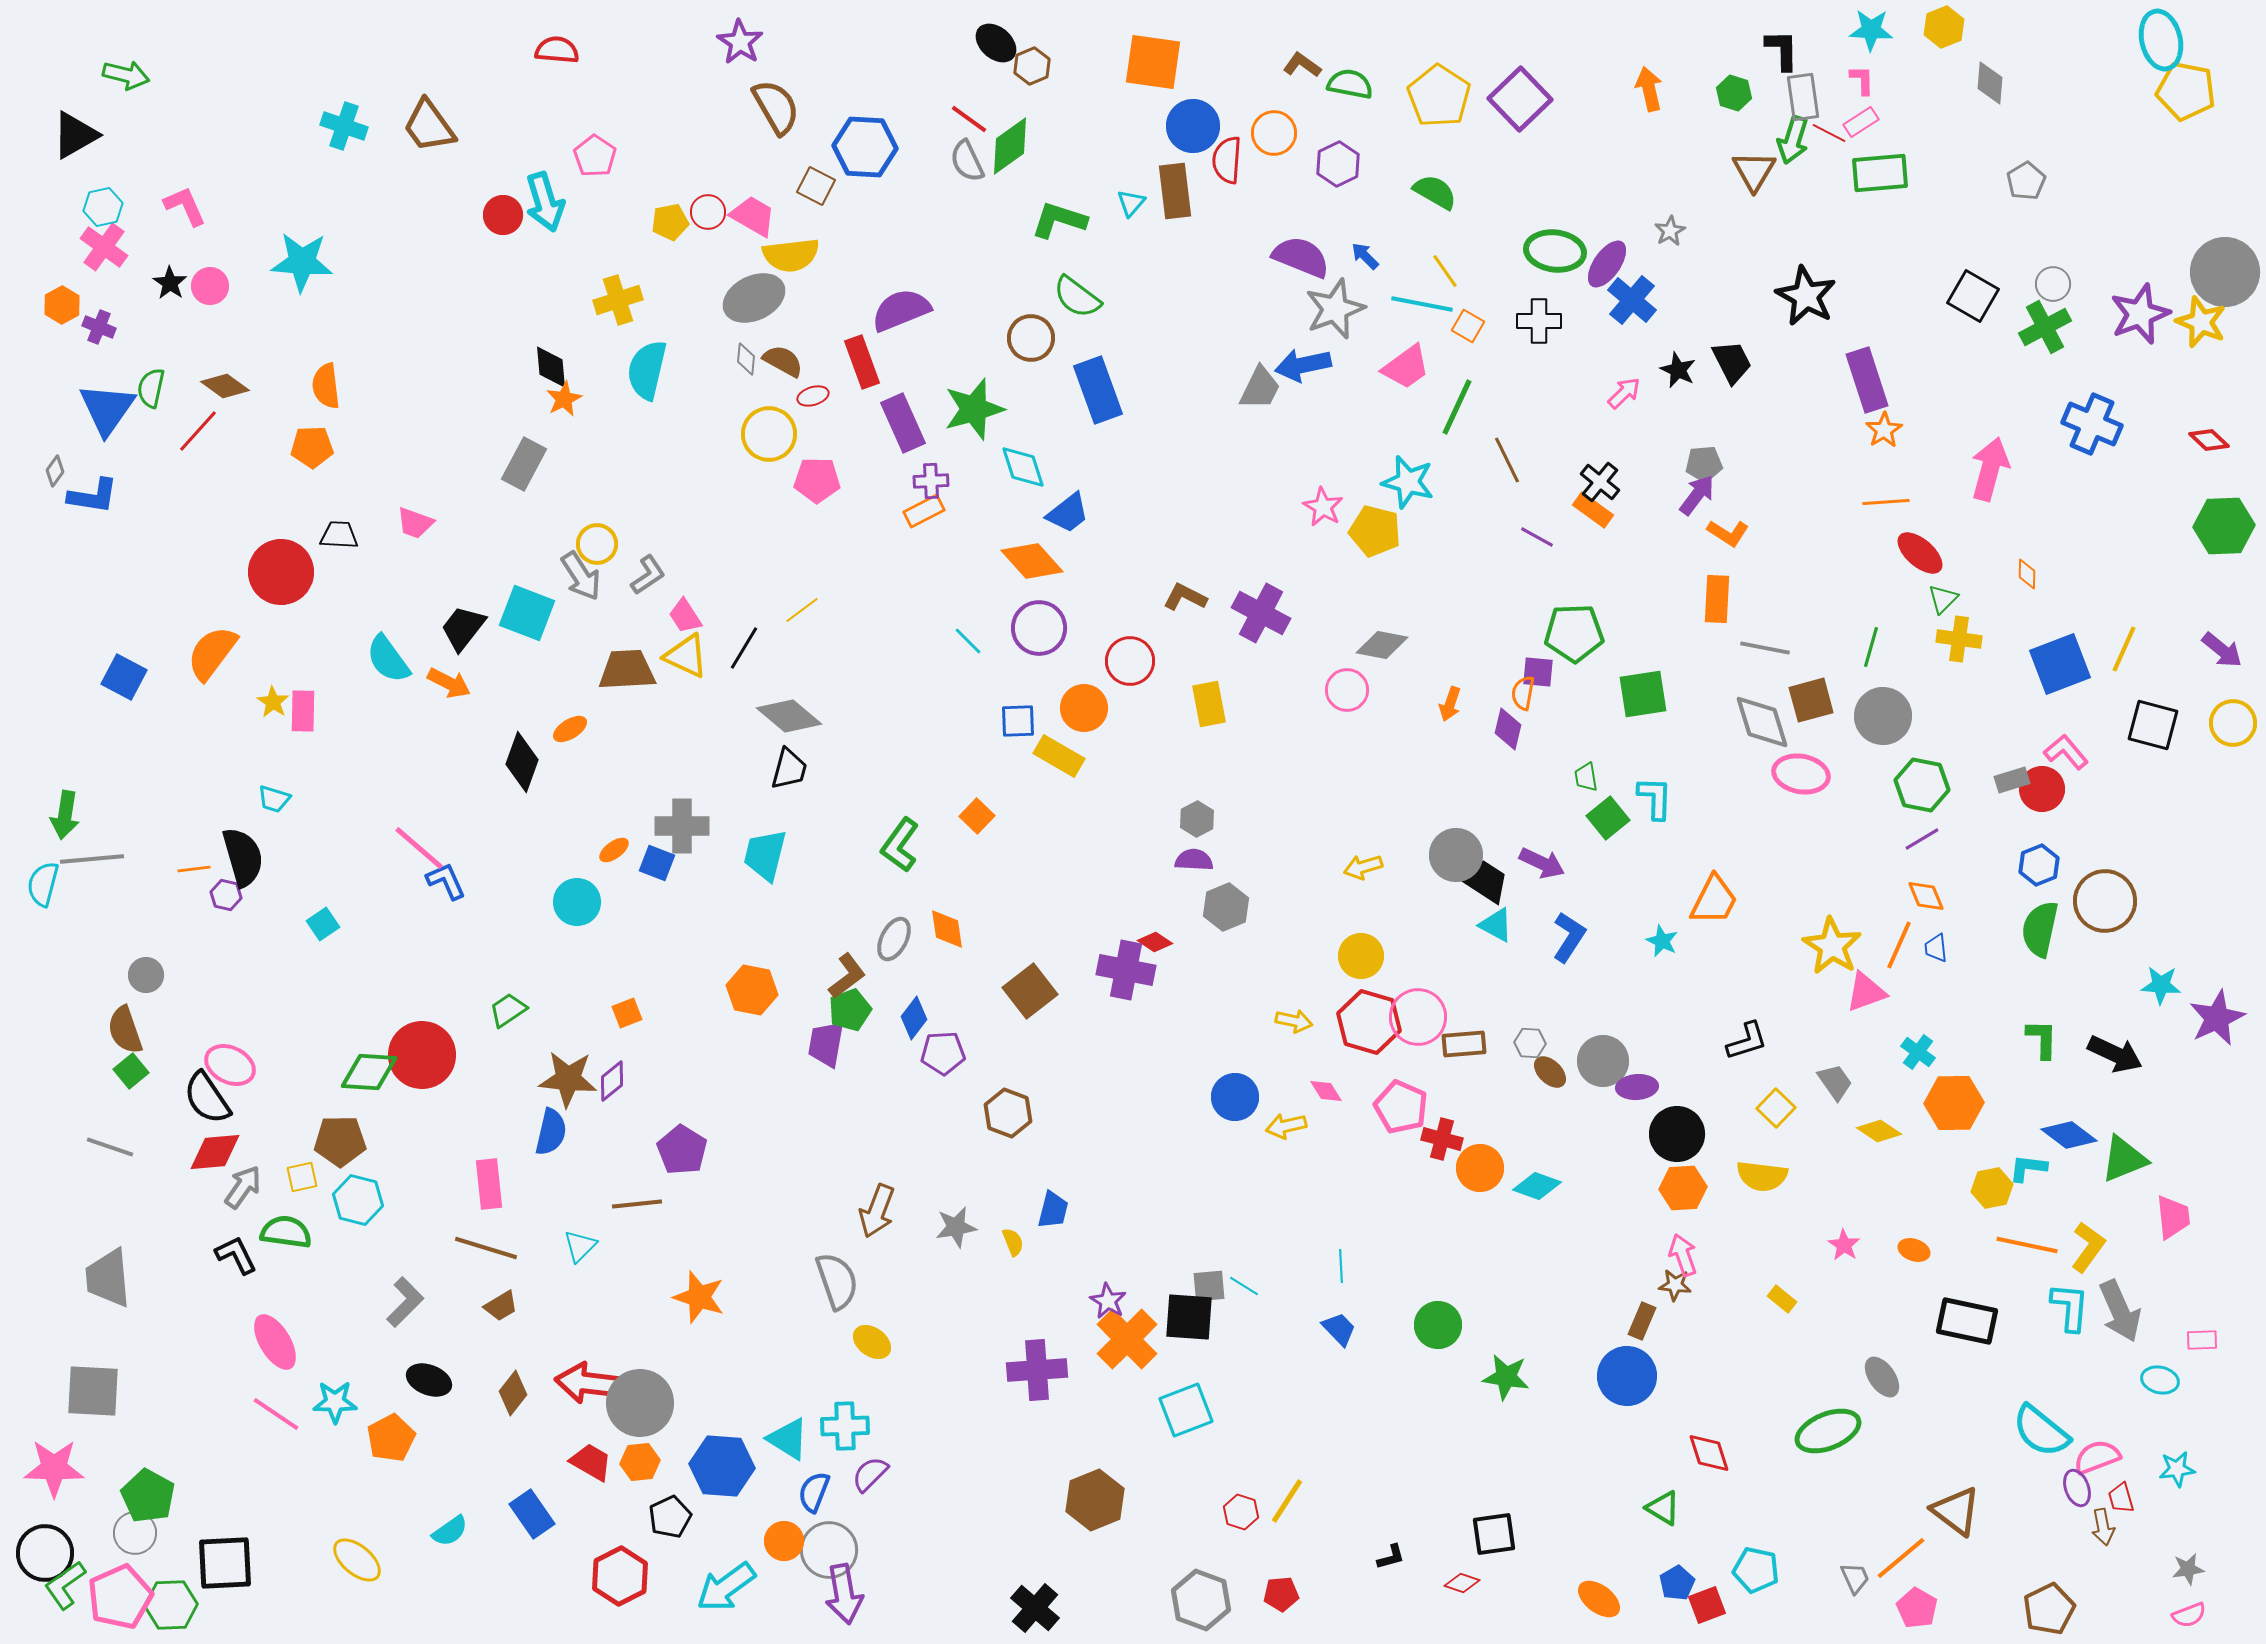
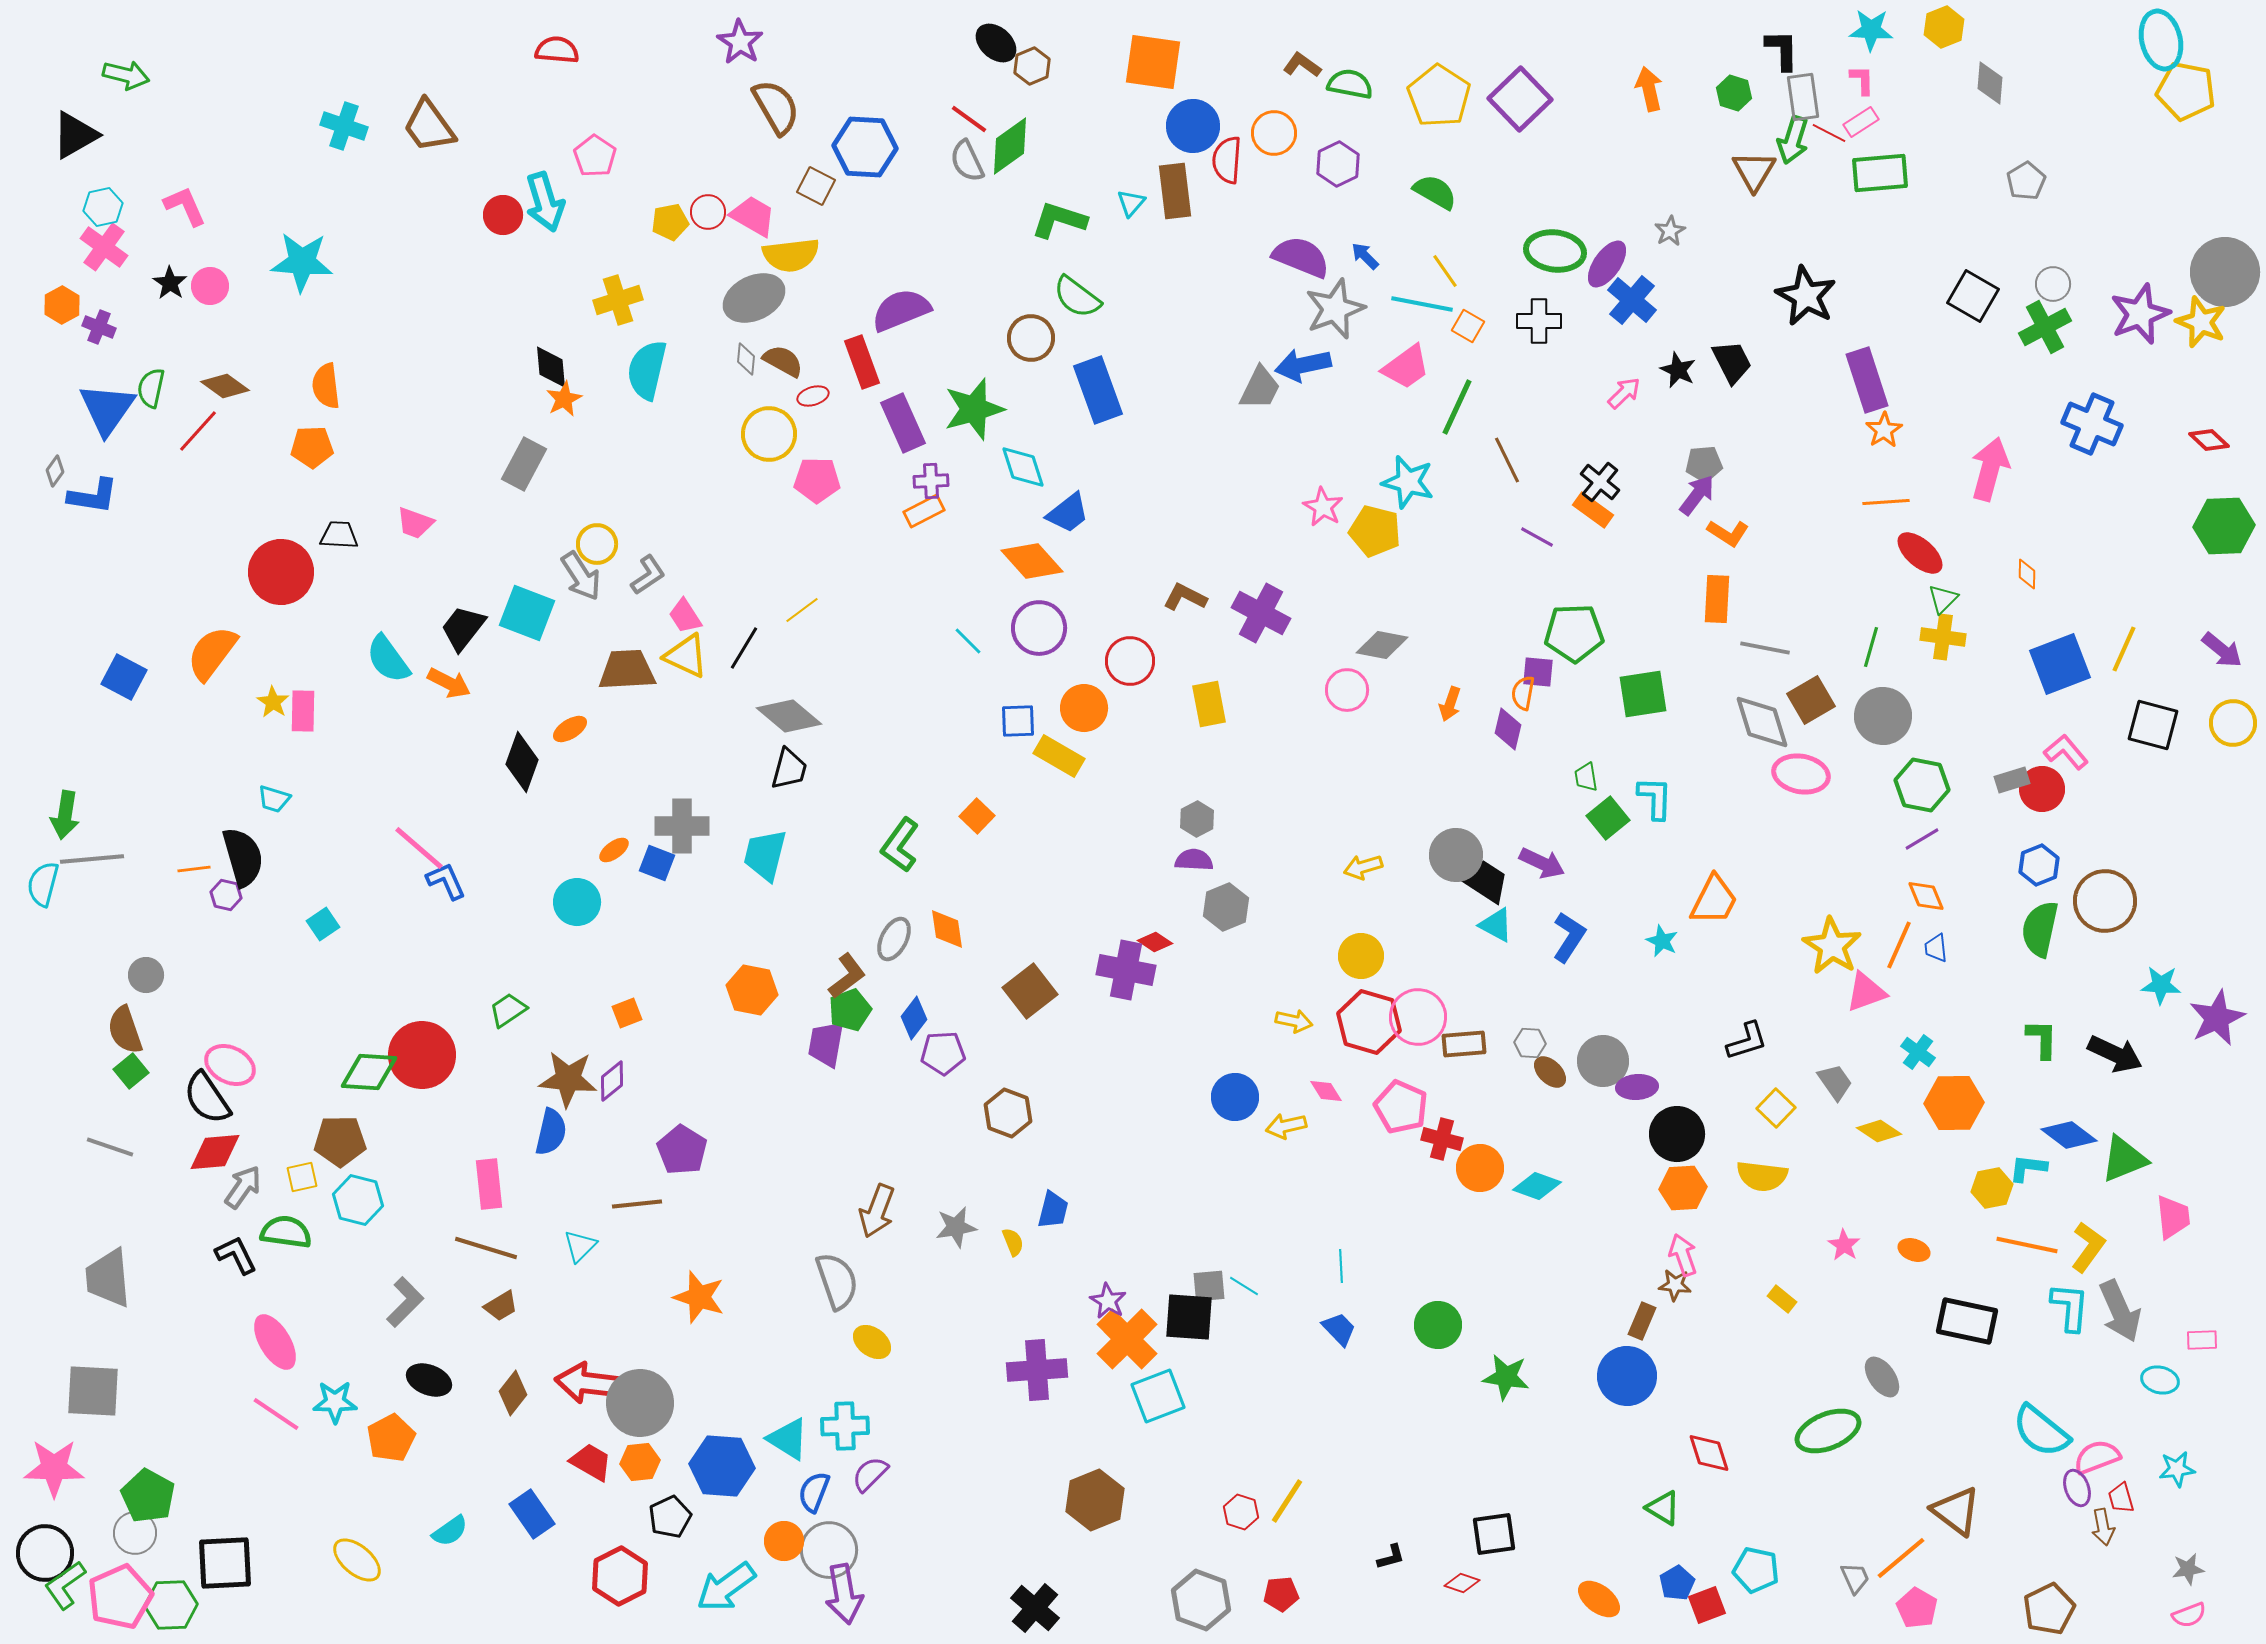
yellow cross at (1959, 639): moved 16 px left, 2 px up
brown square at (1811, 700): rotated 15 degrees counterclockwise
cyan square at (1186, 1410): moved 28 px left, 14 px up
